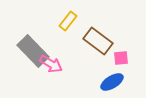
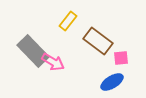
pink arrow: moved 2 px right, 2 px up
